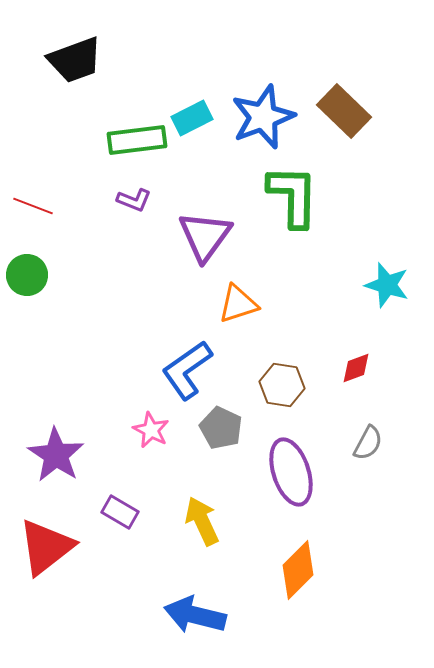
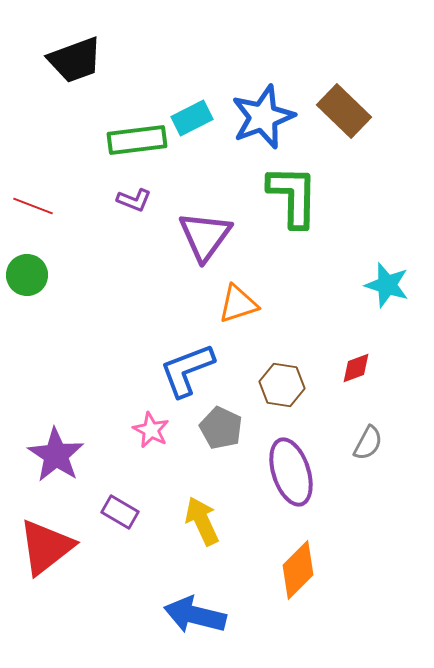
blue L-shape: rotated 14 degrees clockwise
